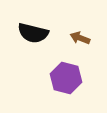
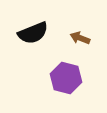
black semicircle: rotated 36 degrees counterclockwise
